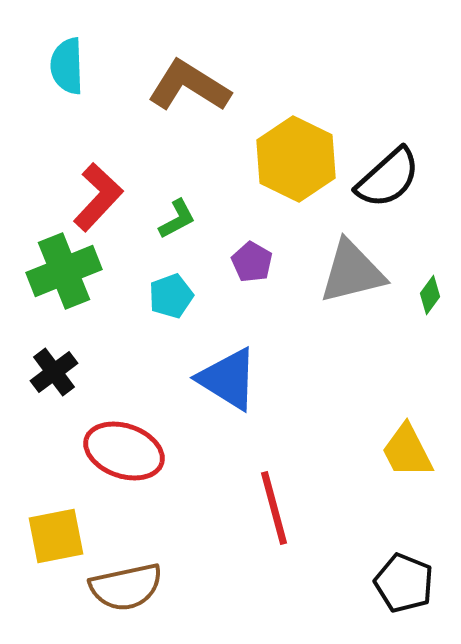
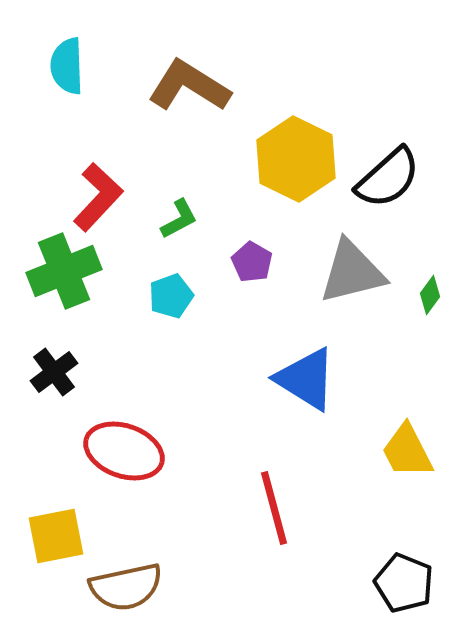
green L-shape: moved 2 px right
blue triangle: moved 78 px right
